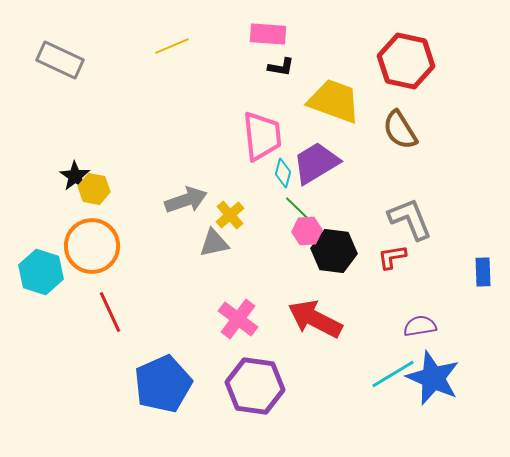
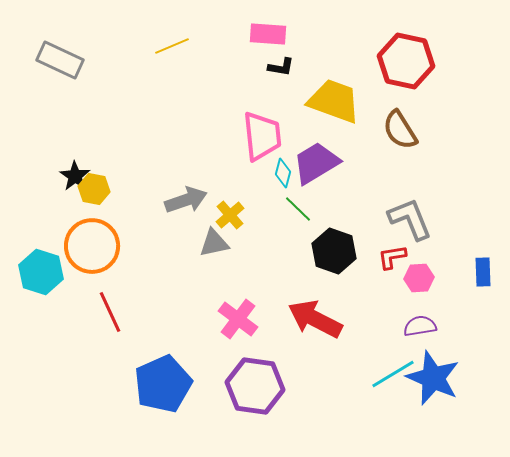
pink hexagon: moved 112 px right, 47 px down
black hexagon: rotated 12 degrees clockwise
